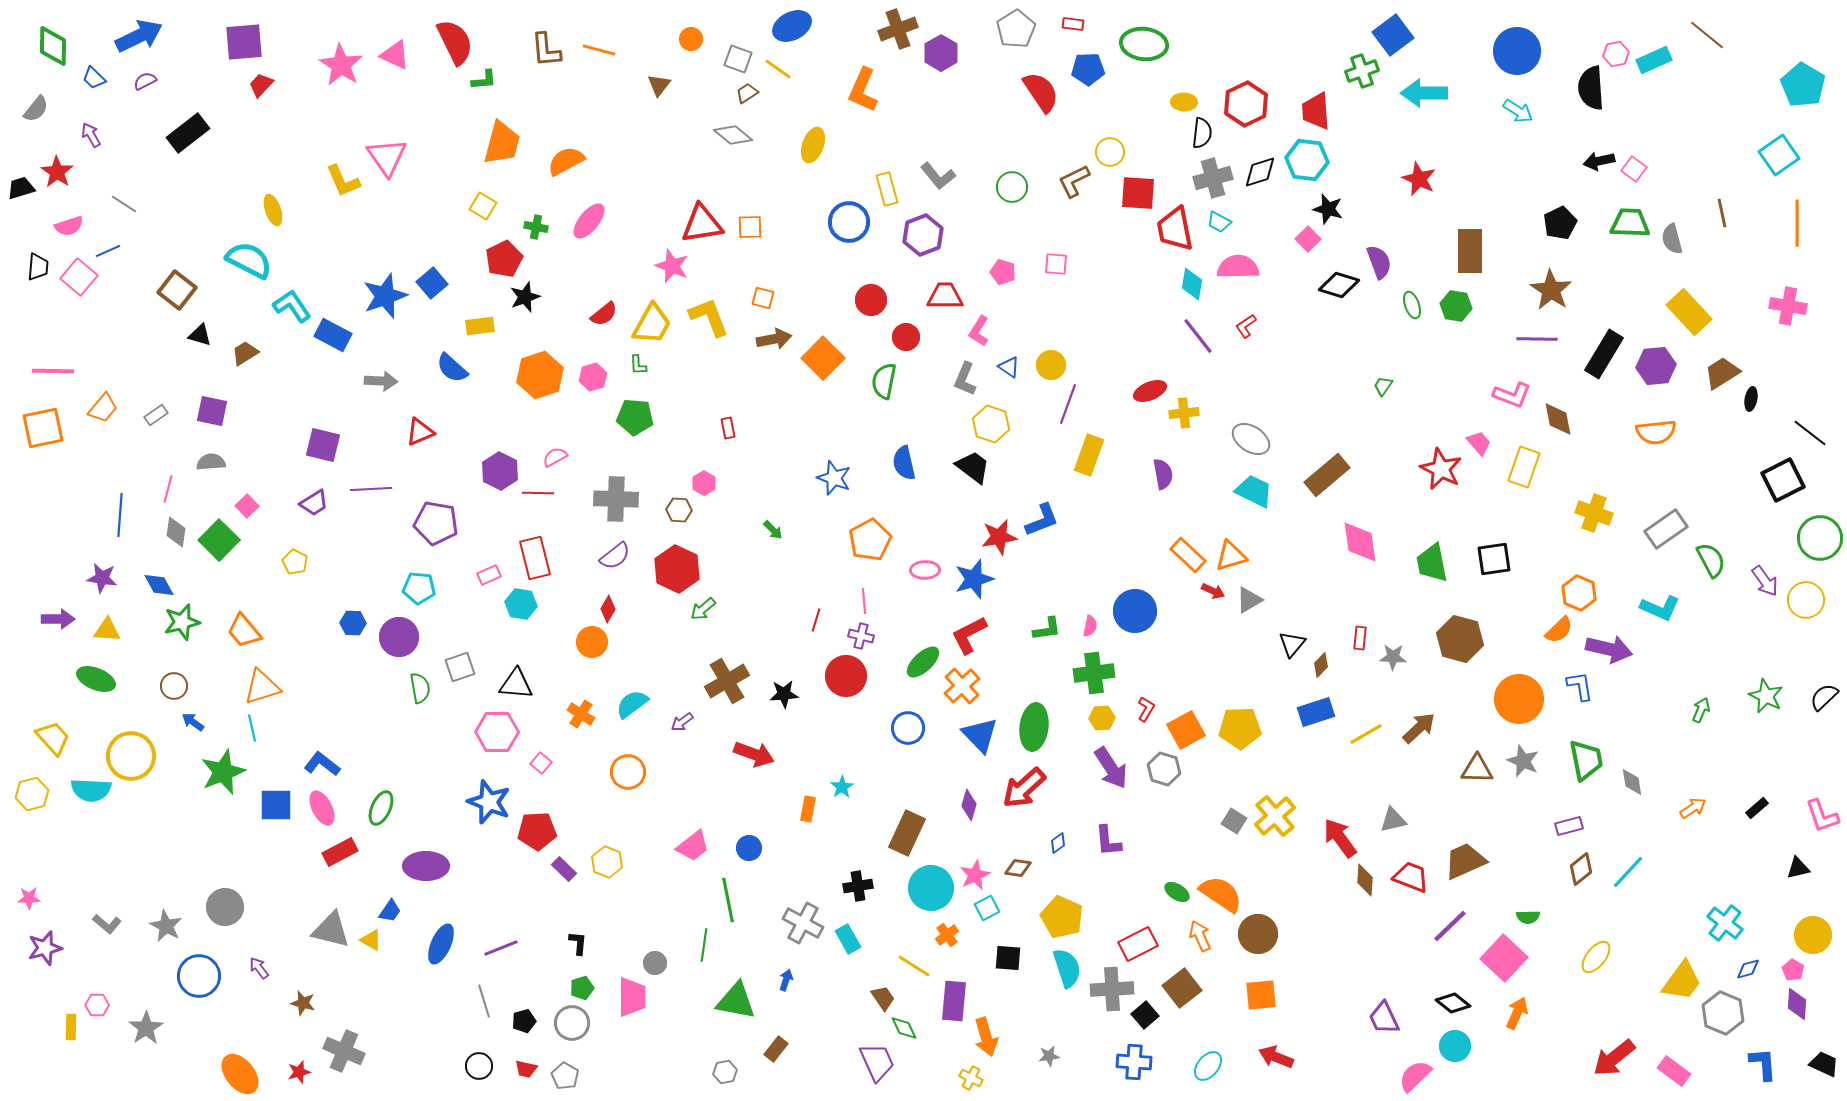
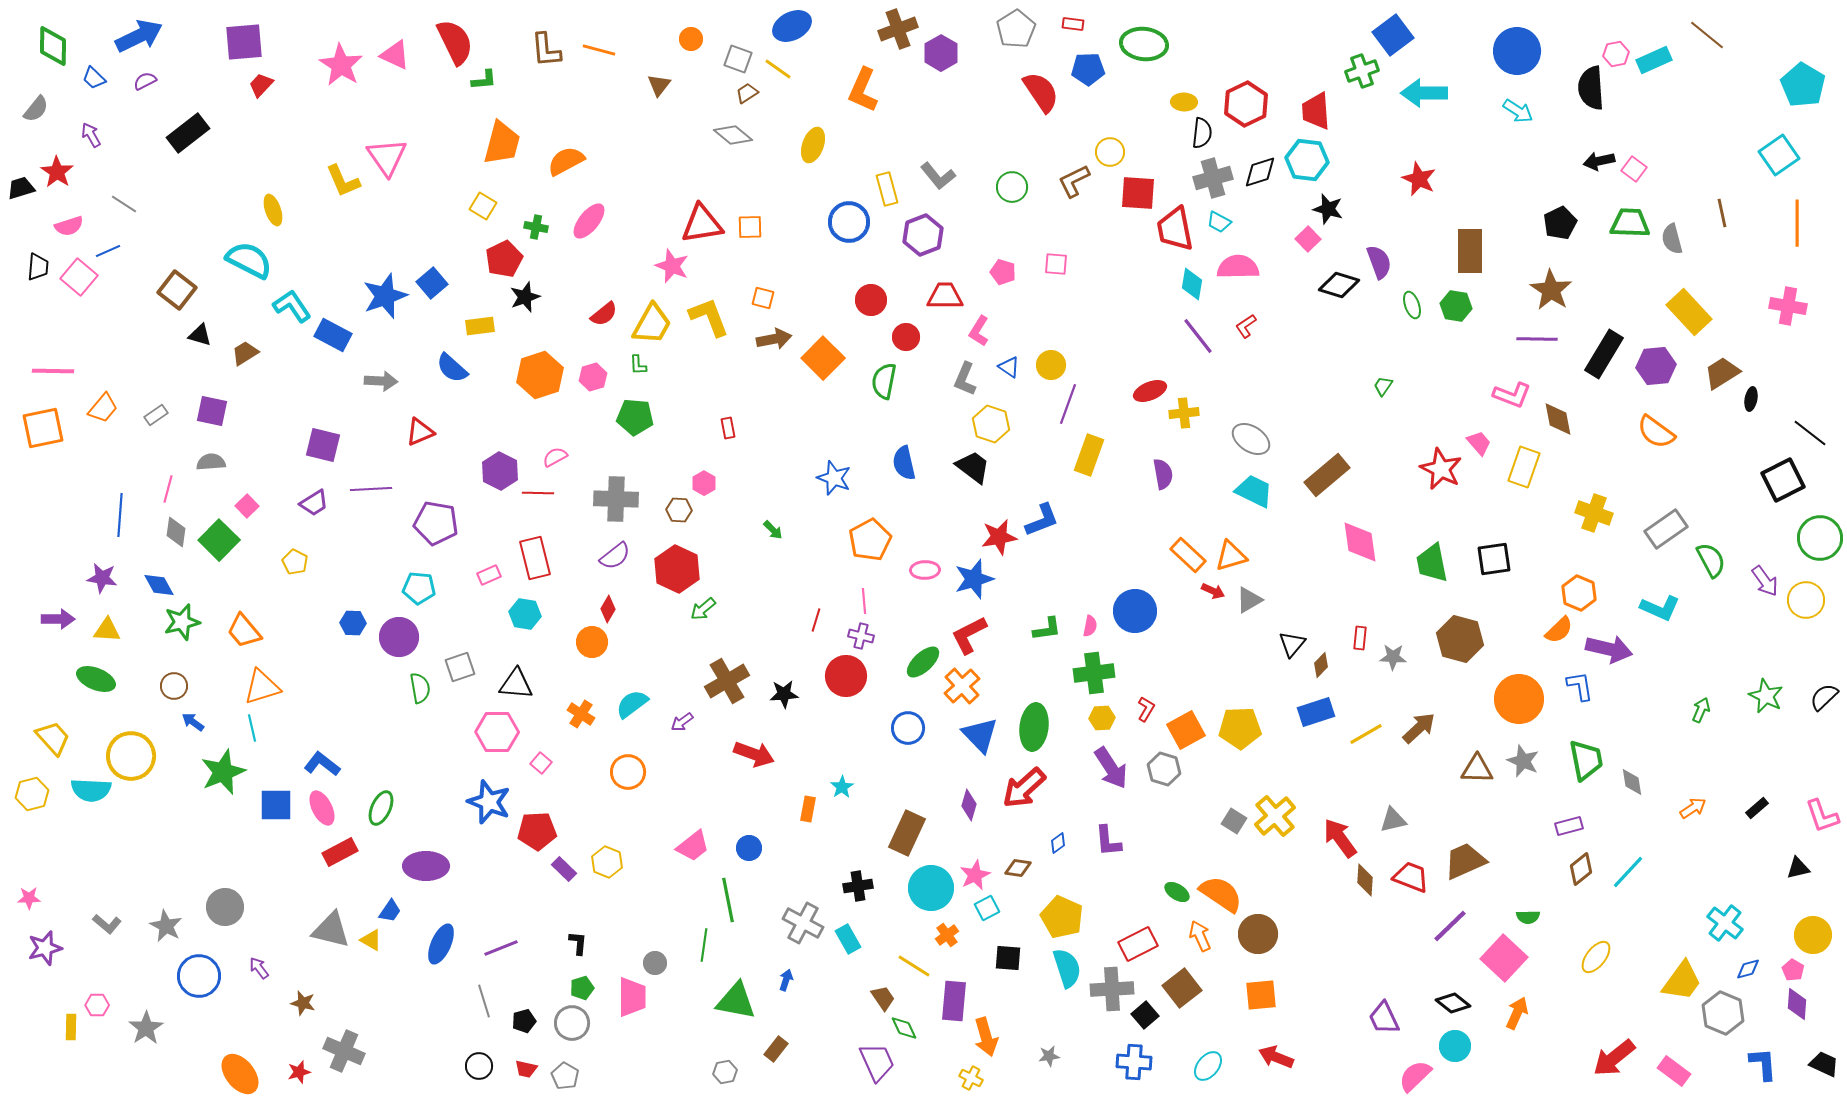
orange semicircle at (1656, 432): rotated 42 degrees clockwise
cyan hexagon at (521, 604): moved 4 px right, 10 px down
